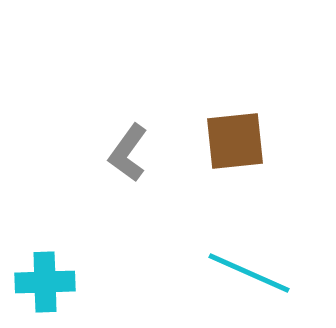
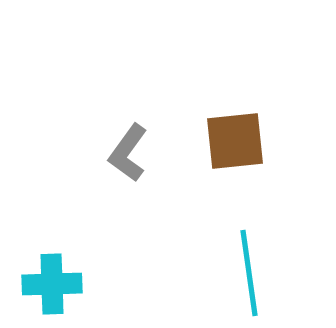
cyan line: rotated 58 degrees clockwise
cyan cross: moved 7 px right, 2 px down
